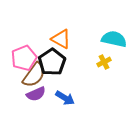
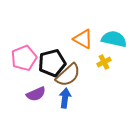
orange triangle: moved 22 px right
black pentagon: moved 1 px down; rotated 20 degrees clockwise
brown semicircle: moved 34 px right; rotated 12 degrees clockwise
blue arrow: rotated 114 degrees counterclockwise
